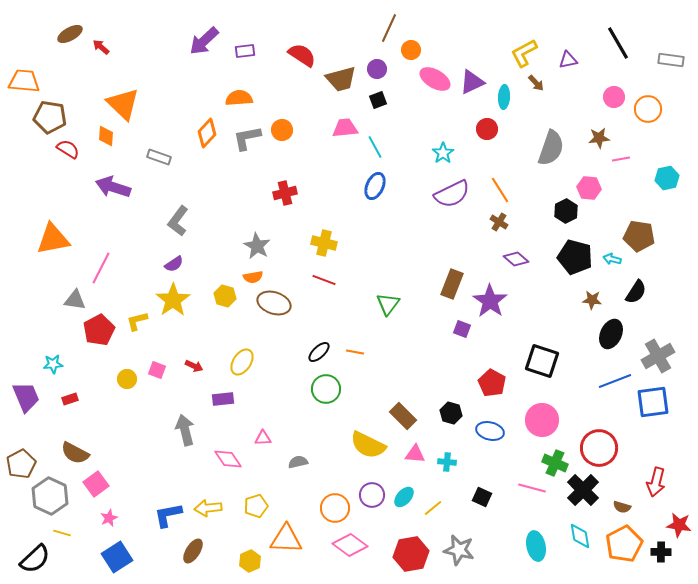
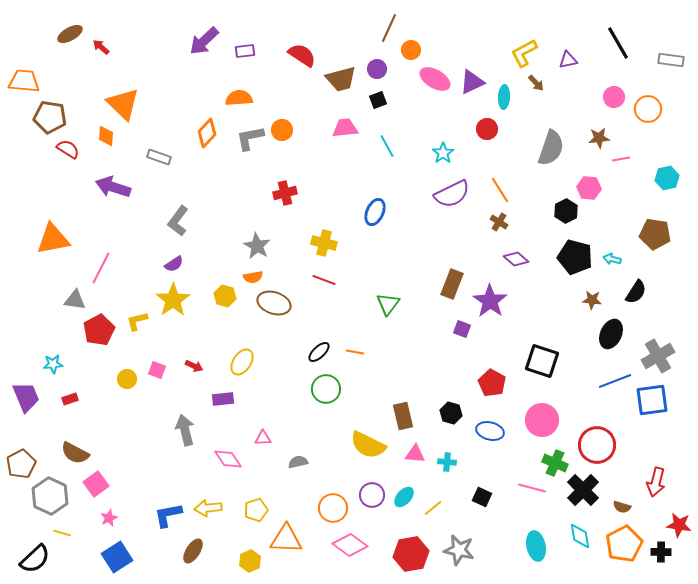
gray L-shape at (247, 138): moved 3 px right
cyan line at (375, 147): moved 12 px right, 1 px up
blue ellipse at (375, 186): moved 26 px down
brown pentagon at (639, 236): moved 16 px right, 2 px up
blue square at (653, 402): moved 1 px left, 2 px up
brown rectangle at (403, 416): rotated 32 degrees clockwise
red circle at (599, 448): moved 2 px left, 3 px up
yellow pentagon at (256, 506): moved 4 px down
orange circle at (335, 508): moved 2 px left
